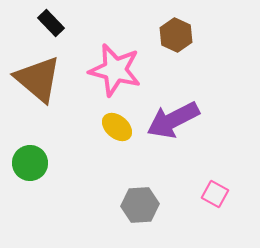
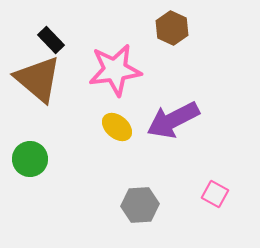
black rectangle: moved 17 px down
brown hexagon: moved 4 px left, 7 px up
pink star: rotated 22 degrees counterclockwise
green circle: moved 4 px up
